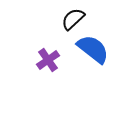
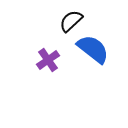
black semicircle: moved 2 px left, 2 px down
